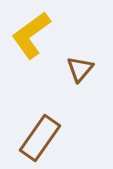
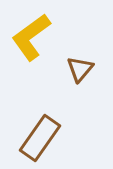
yellow L-shape: moved 2 px down
